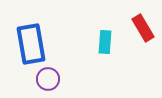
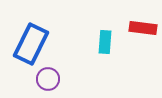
red rectangle: rotated 52 degrees counterclockwise
blue rectangle: rotated 36 degrees clockwise
